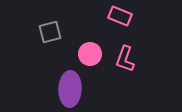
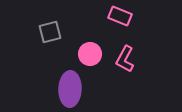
pink L-shape: rotated 8 degrees clockwise
